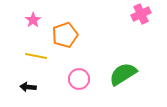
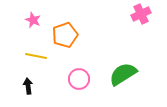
pink star: rotated 14 degrees counterclockwise
black arrow: moved 1 px up; rotated 77 degrees clockwise
